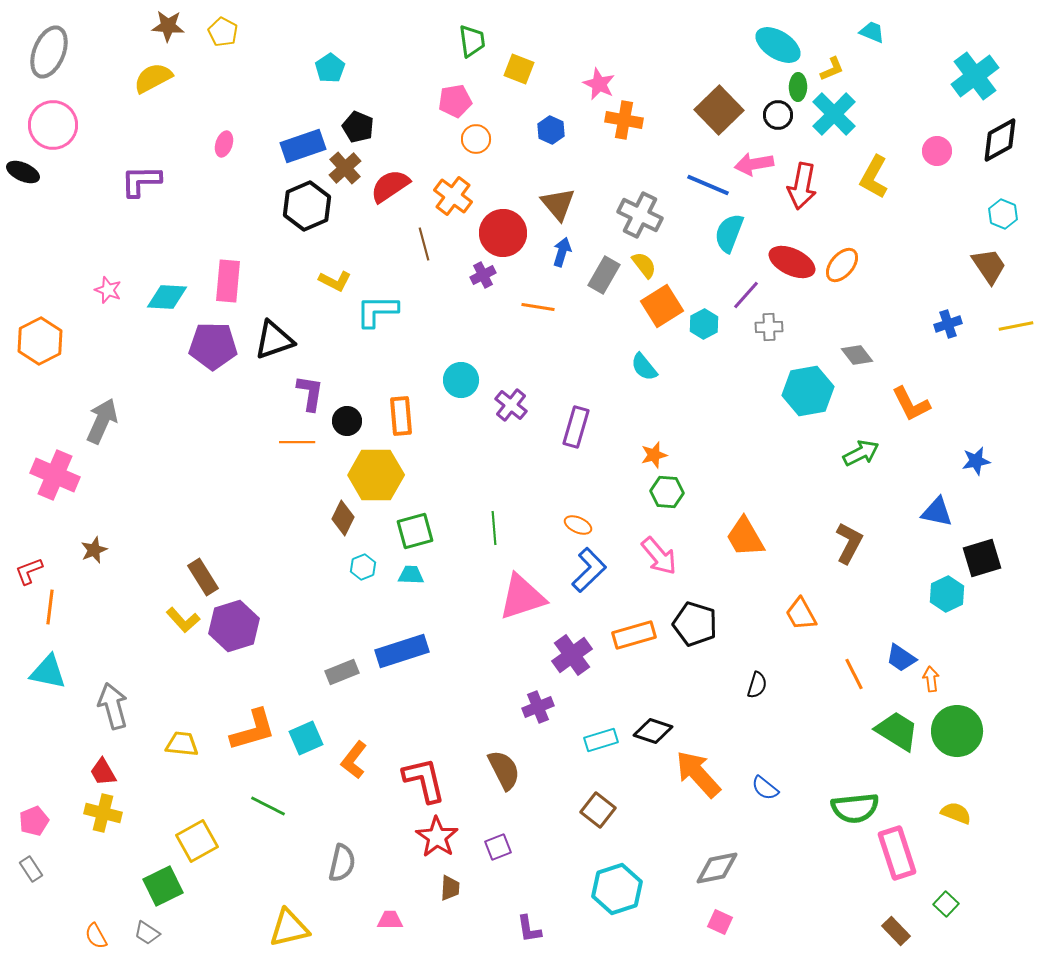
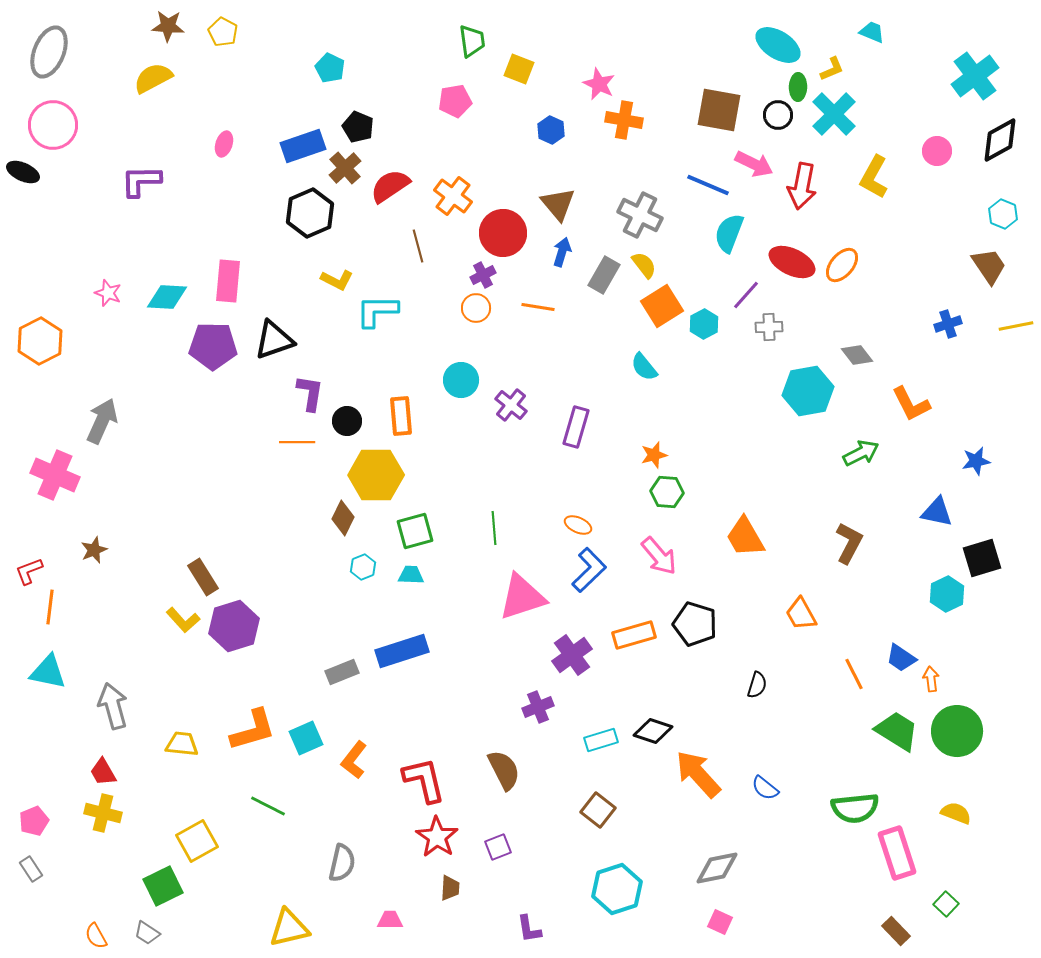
cyan pentagon at (330, 68): rotated 12 degrees counterclockwise
brown square at (719, 110): rotated 36 degrees counterclockwise
orange circle at (476, 139): moved 169 px down
pink arrow at (754, 164): rotated 144 degrees counterclockwise
black hexagon at (307, 206): moved 3 px right, 7 px down
brown line at (424, 244): moved 6 px left, 2 px down
yellow L-shape at (335, 281): moved 2 px right, 1 px up
pink star at (108, 290): moved 3 px down
